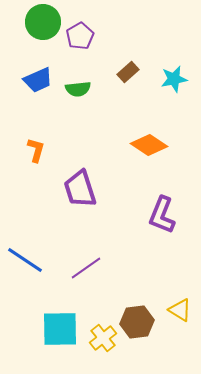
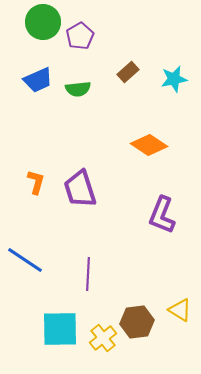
orange L-shape: moved 32 px down
purple line: moved 2 px right, 6 px down; rotated 52 degrees counterclockwise
